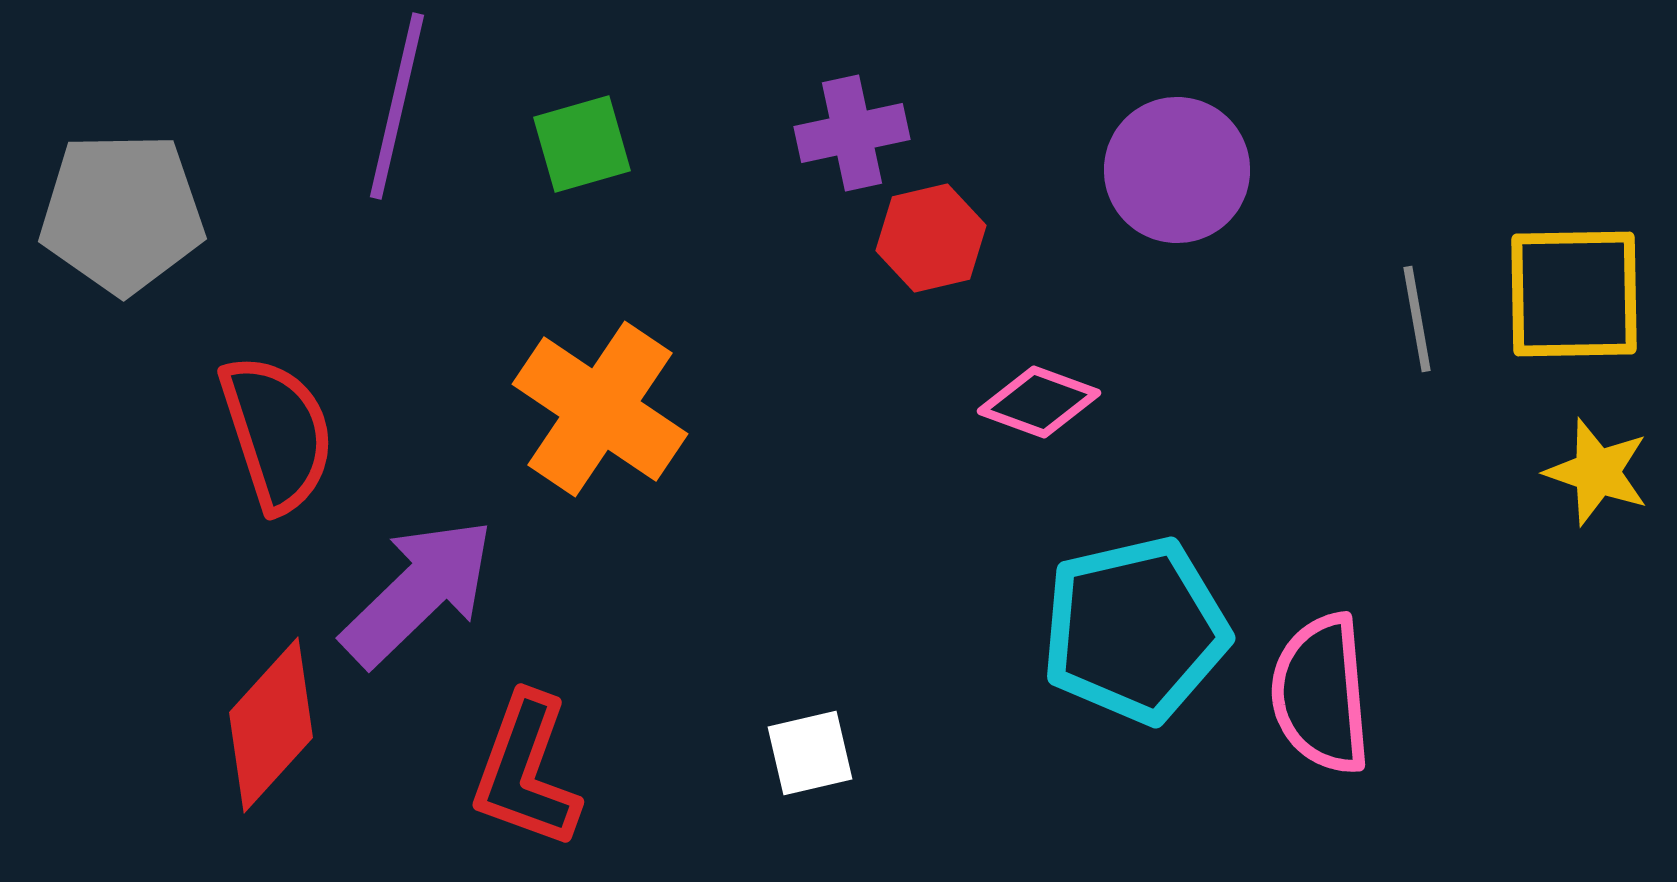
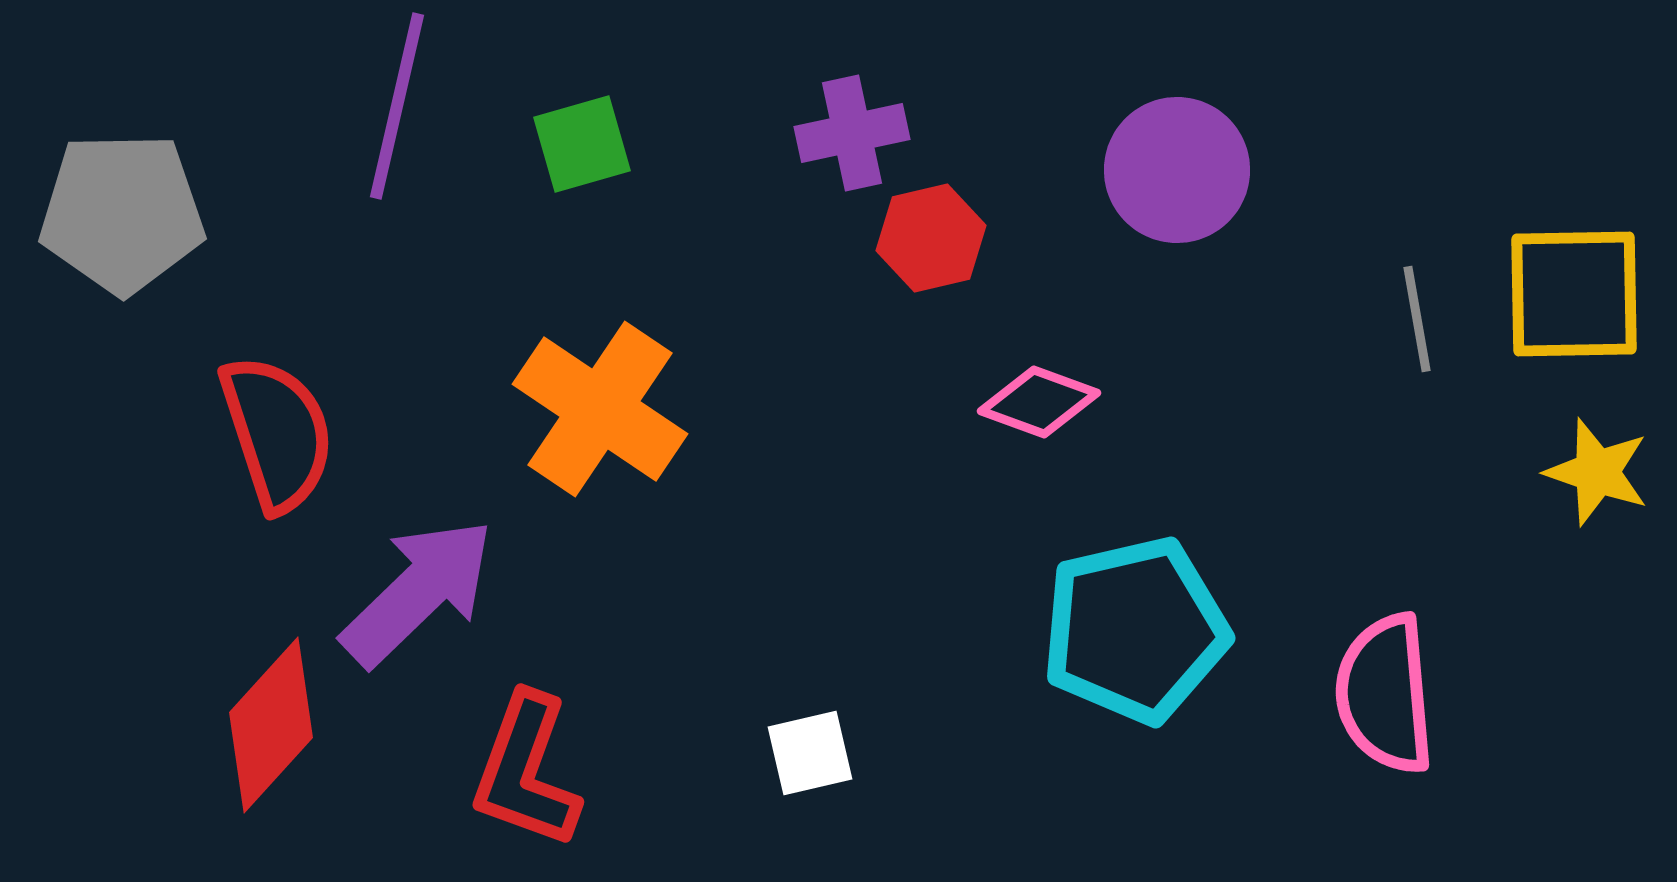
pink semicircle: moved 64 px right
